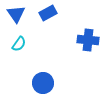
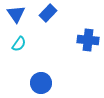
blue rectangle: rotated 18 degrees counterclockwise
blue circle: moved 2 px left
